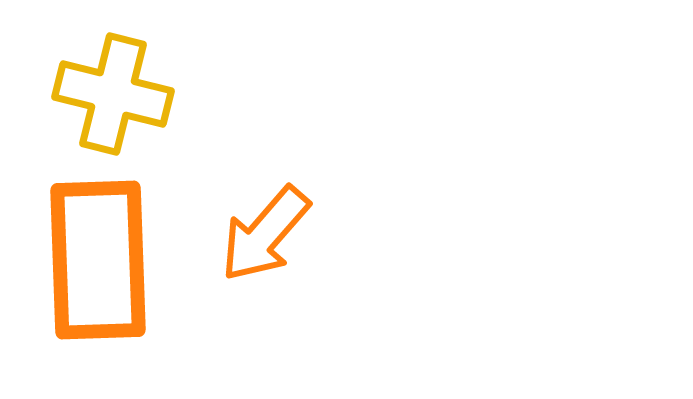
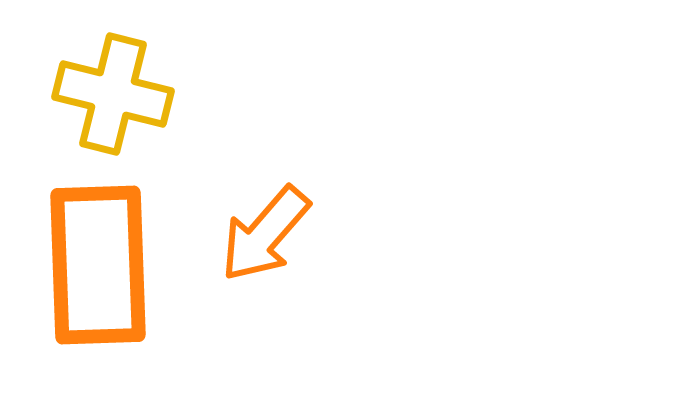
orange rectangle: moved 5 px down
